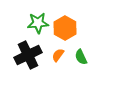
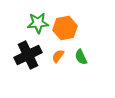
orange hexagon: rotated 20 degrees clockwise
orange semicircle: moved 1 px down
